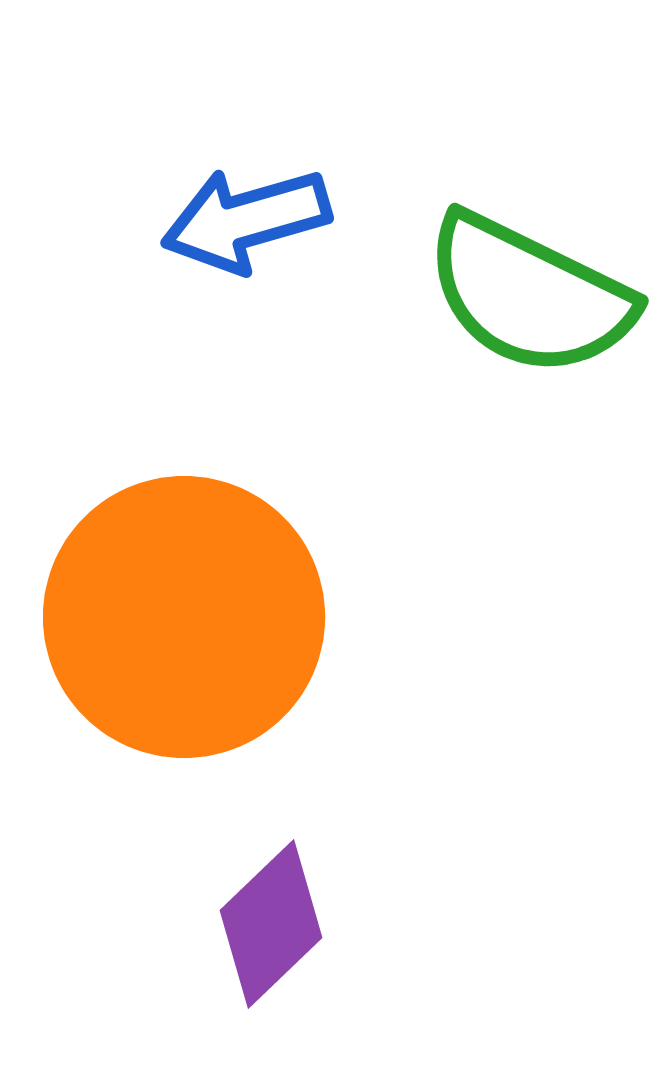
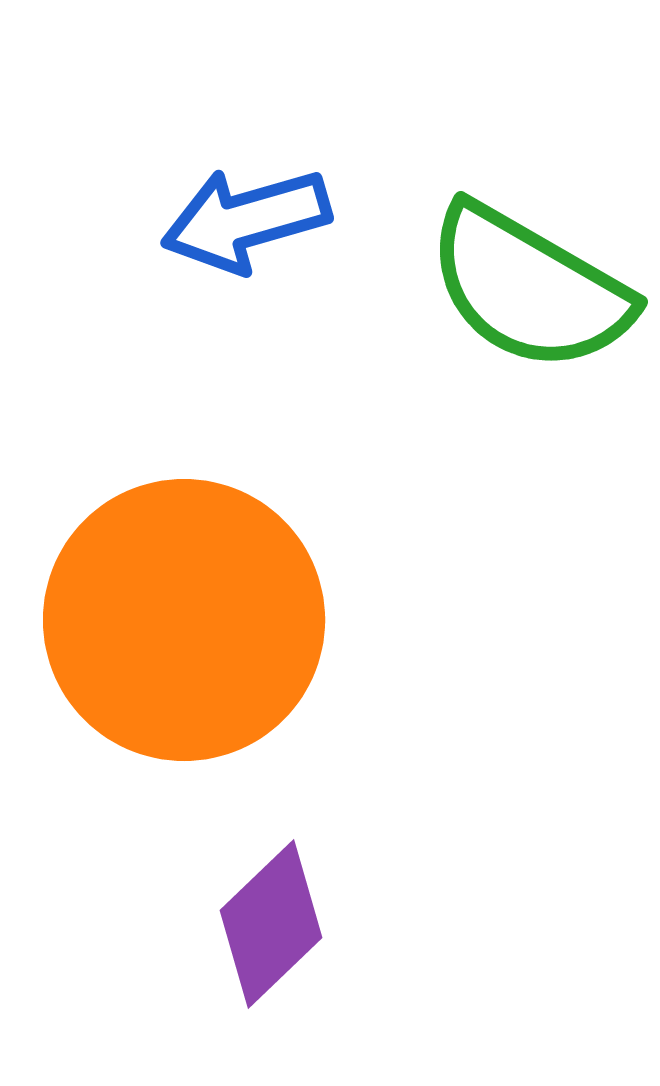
green semicircle: moved 7 px up; rotated 4 degrees clockwise
orange circle: moved 3 px down
